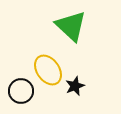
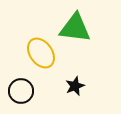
green triangle: moved 4 px right, 2 px down; rotated 36 degrees counterclockwise
yellow ellipse: moved 7 px left, 17 px up
